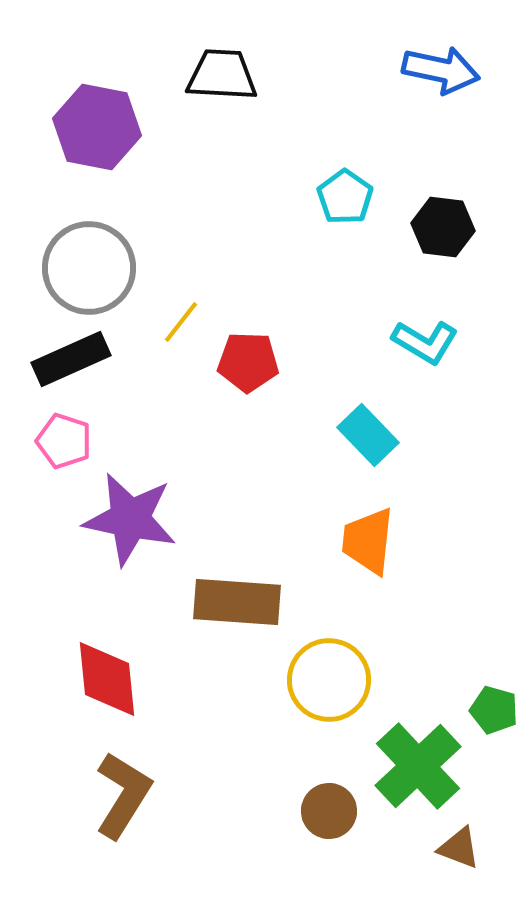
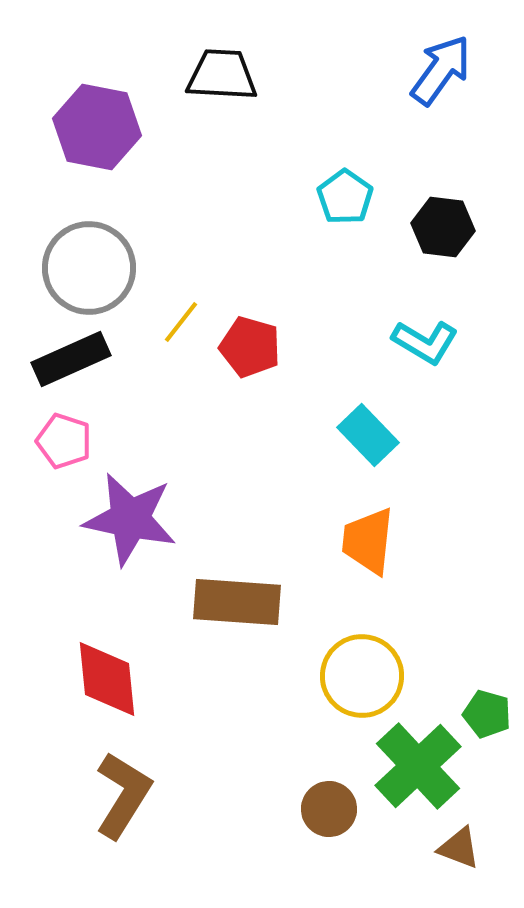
blue arrow: rotated 66 degrees counterclockwise
red pentagon: moved 2 px right, 15 px up; rotated 14 degrees clockwise
yellow circle: moved 33 px right, 4 px up
green pentagon: moved 7 px left, 4 px down
brown circle: moved 2 px up
